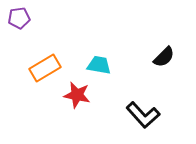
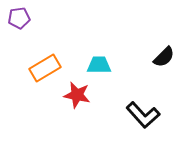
cyan trapezoid: rotated 10 degrees counterclockwise
